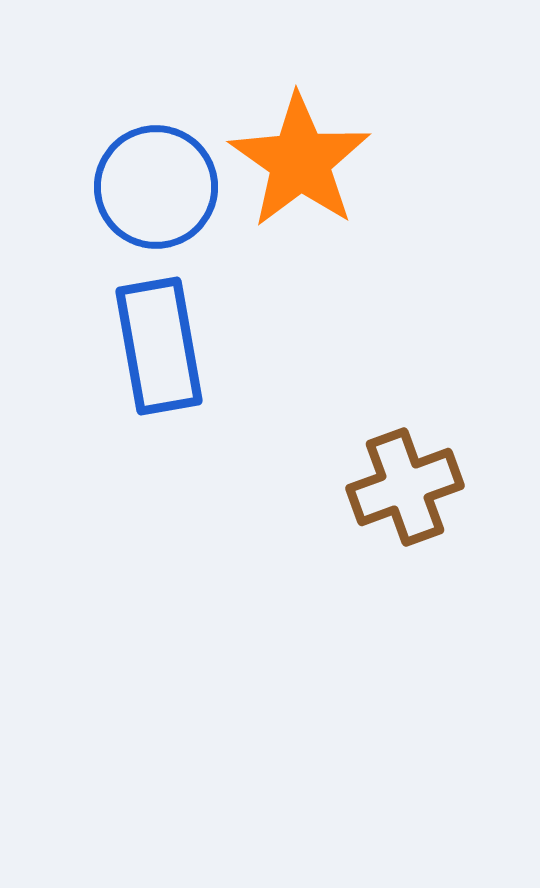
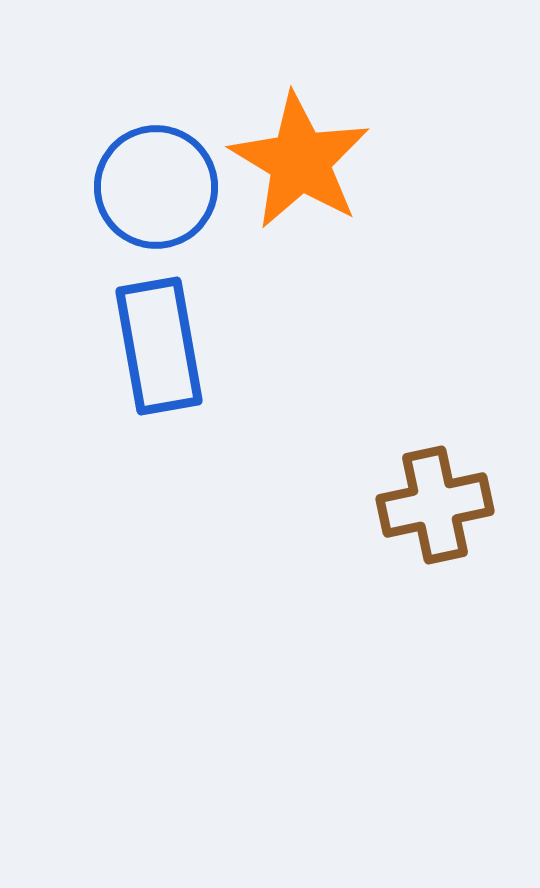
orange star: rotated 4 degrees counterclockwise
brown cross: moved 30 px right, 18 px down; rotated 8 degrees clockwise
